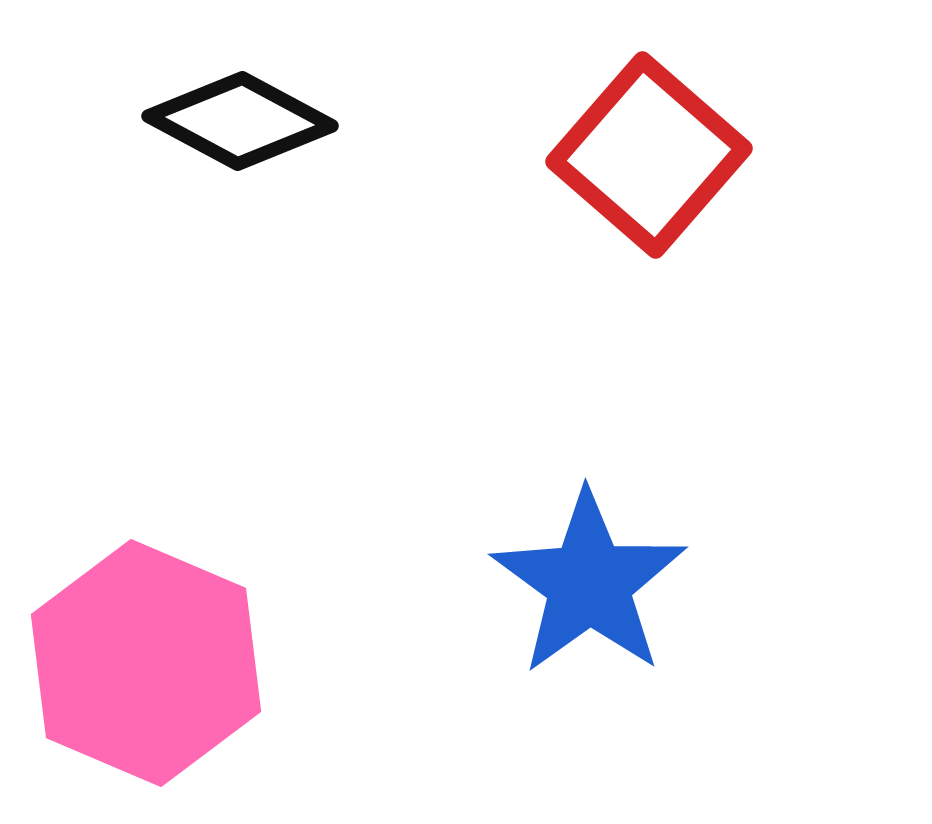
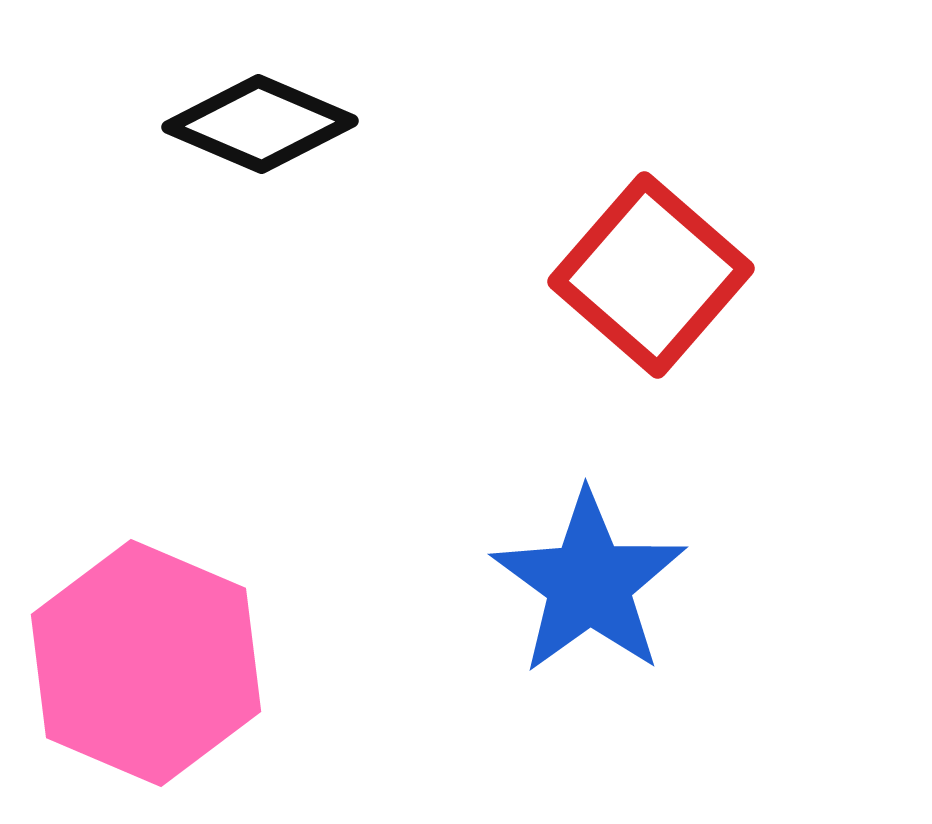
black diamond: moved 20 px right, 3 px down; rotated 5 degrees counterclockwise
red square: moved 2 px right, 120 px down
